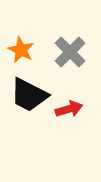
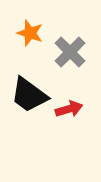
orange star: moved 9 px right, 17 px up; rotated 8 degrees counterclockwise
black trapezoid: rotated 9 degrees clockwise
